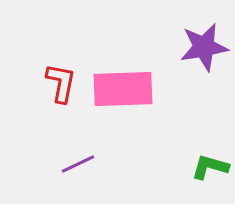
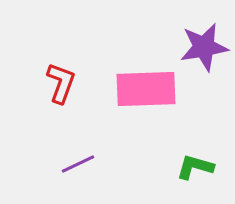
red L-shape: rotated 9 degrees clockwise
pink rectangle: moved 23 px right
green L-shape: moved 15 px left
